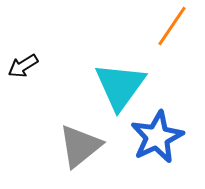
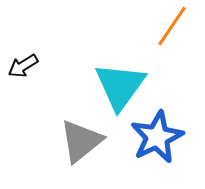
gray triangle: moved 1 px right, 5 px up
